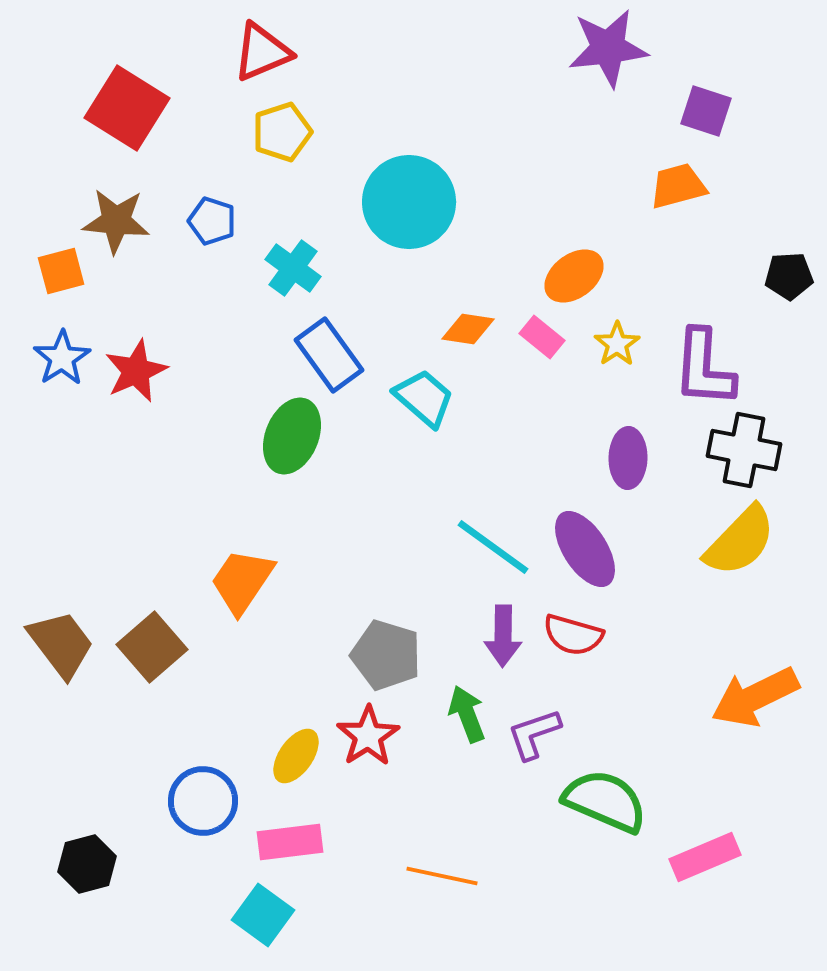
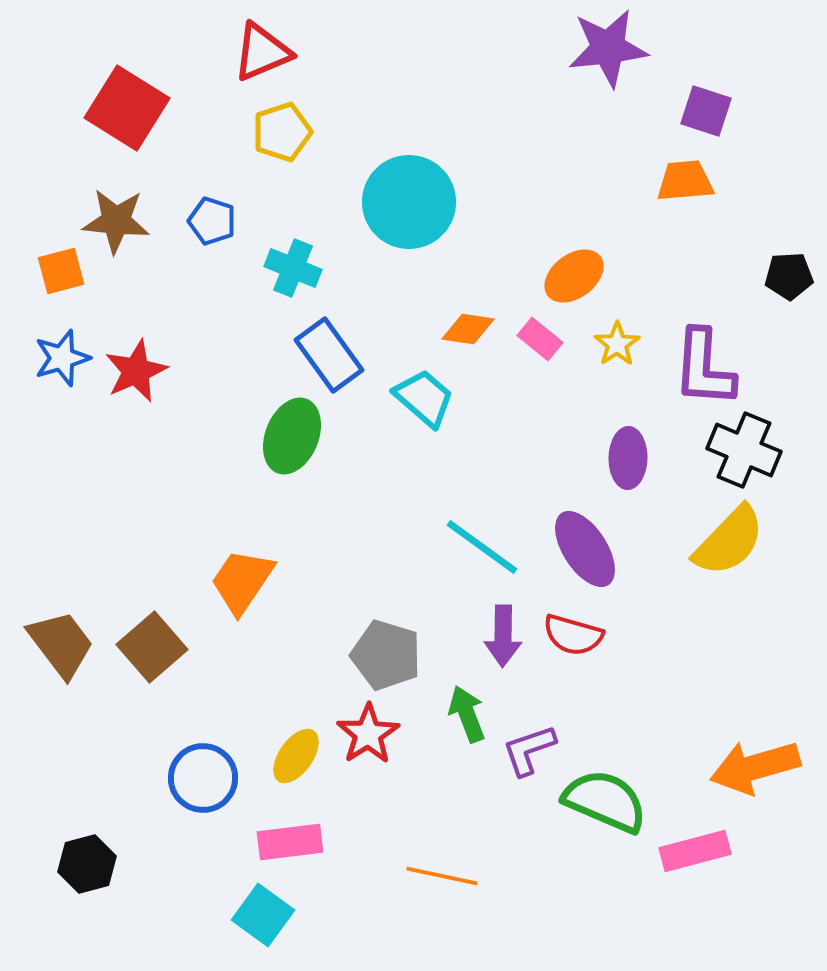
orange trapezoid at (678, 186): moved 7 px right, 5 px up; rotated 10 degrees clockwise
cyan cross at (293, 268): rotated 14 degrees counterclockwise
pink rectangle at (542, 337): moved 2 px left, 2 px down
blue star at (62, 358): rotated 16 degrees clockwise
black cross at (744, 450): rotated 12 degrees clockwise
yellow semicircle at (740, 541): moved 11 px left
cyan line at (493, 547): moved 11 px left
orange arrow at (755, 697): moved 70 px down; rotated 10 degrees clockwise
purple L-shape at (534, 734): moved 5 px left, 16 px down
red star at (368, 736): moved 2 px up
blue circle at (203, 801): moved 23 px up
pink rectangle at (705, 857): moved 10 px left, 6 px up; rotated 8 degrees clockwise
